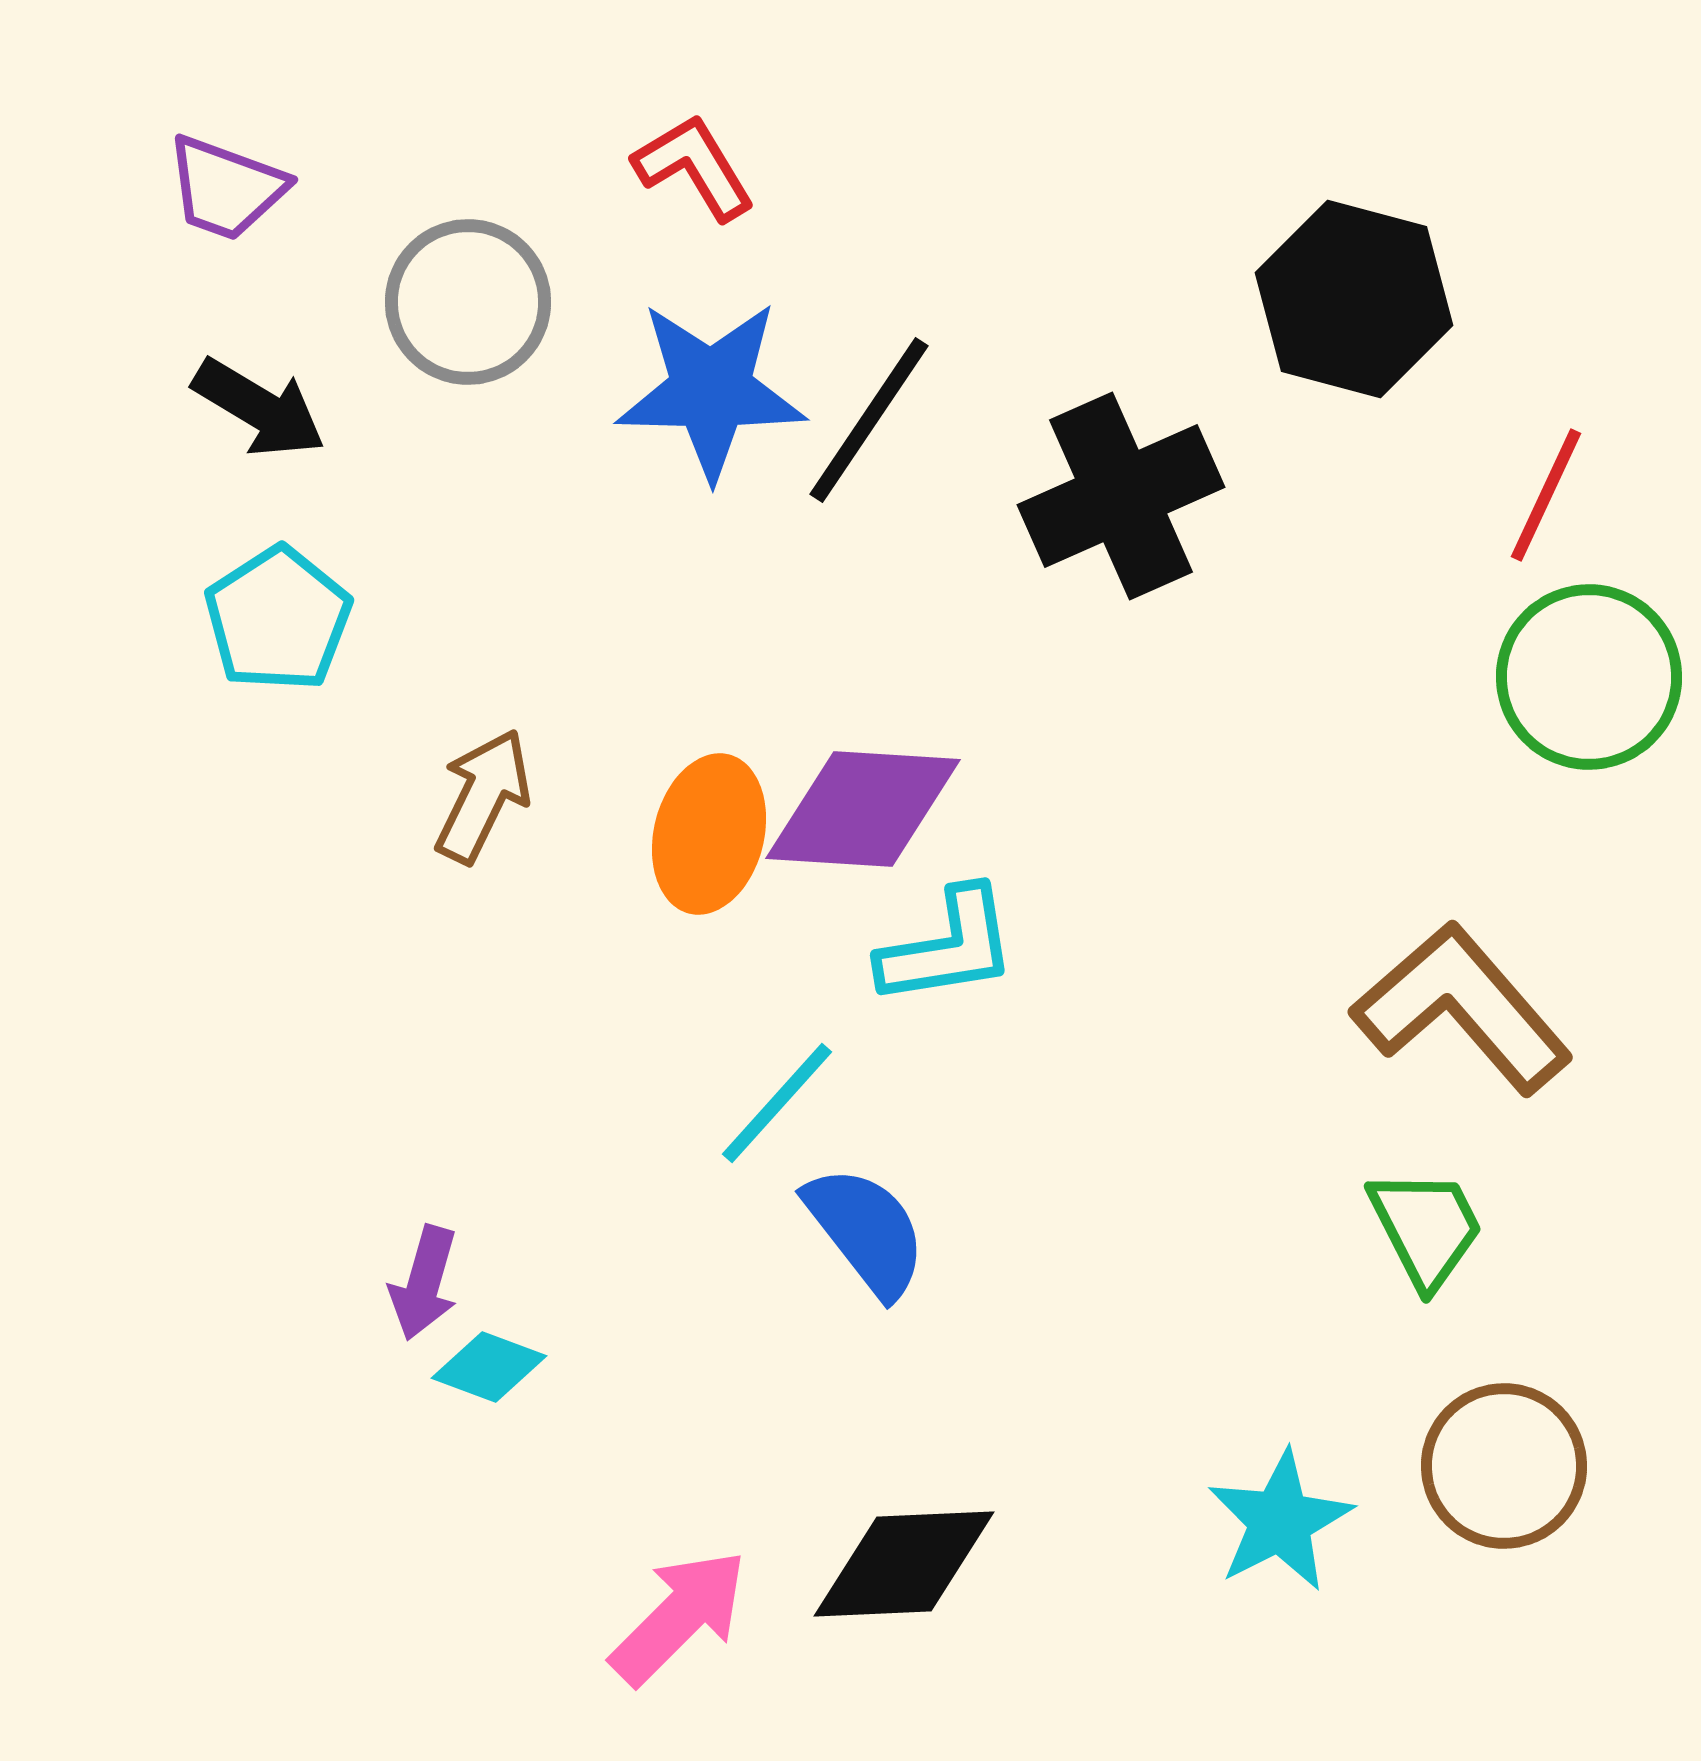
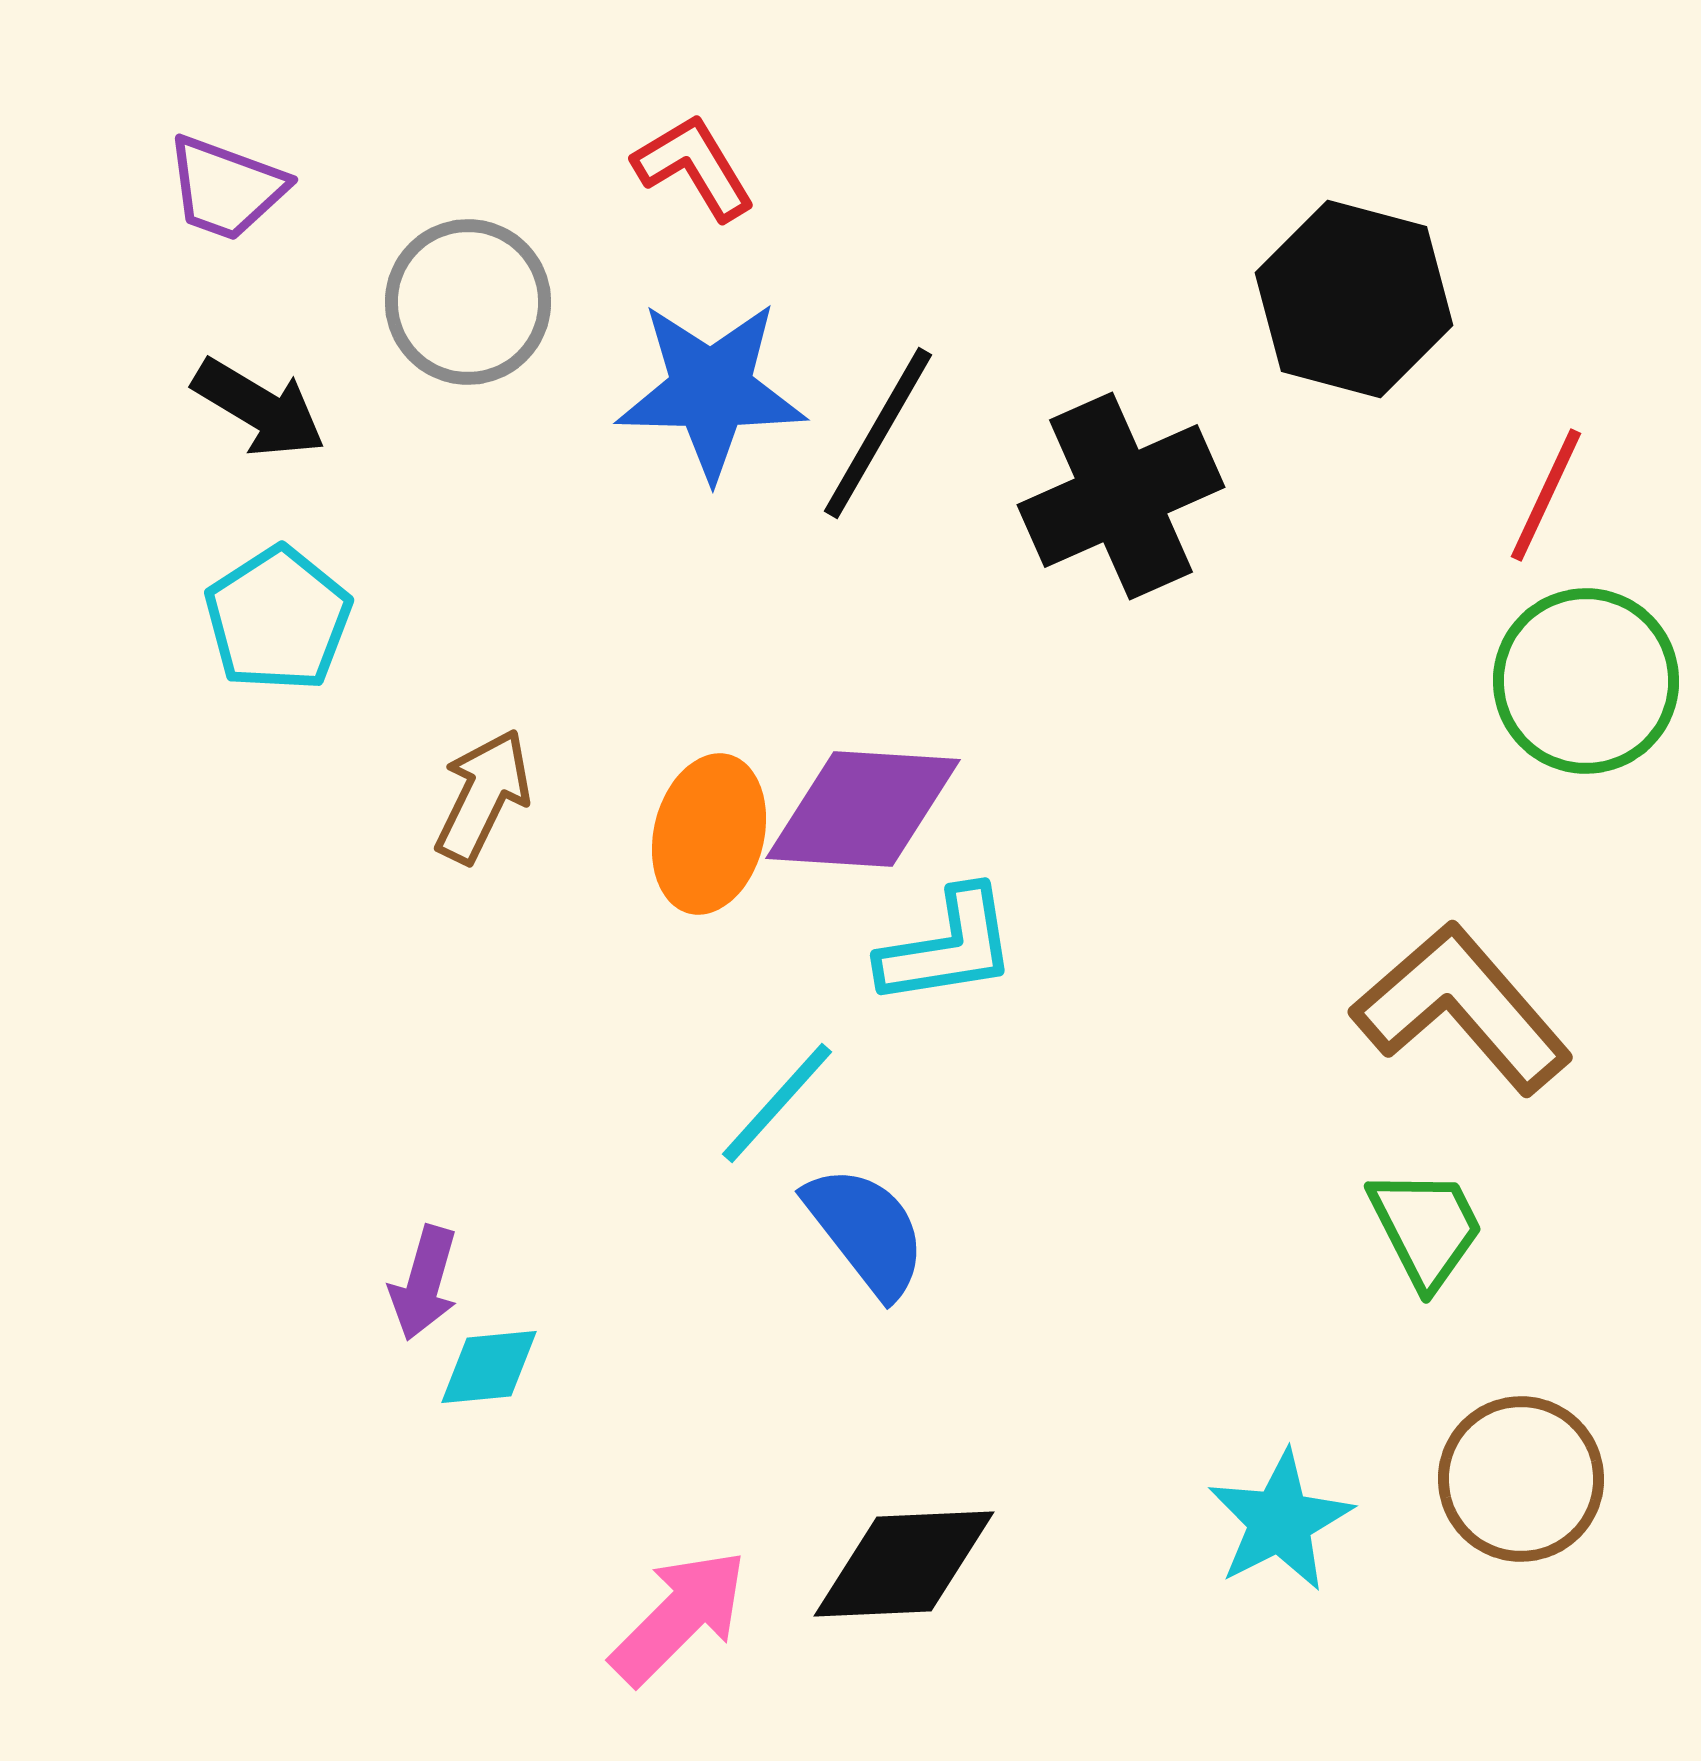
black line: moved 9 px right, 13 px down; rotated 4 degrees counterclockwise
green circle: moved 3 px left, 4 px down
cyan diamond: rotated 26 degrees counterclockwise
brown circle: moved 17 px right, 13 px down
